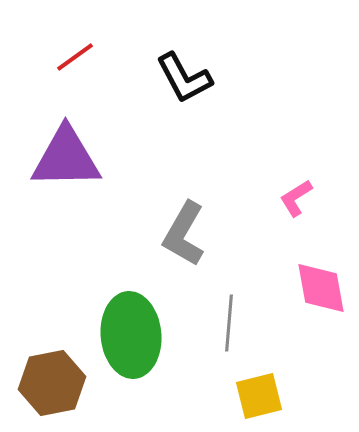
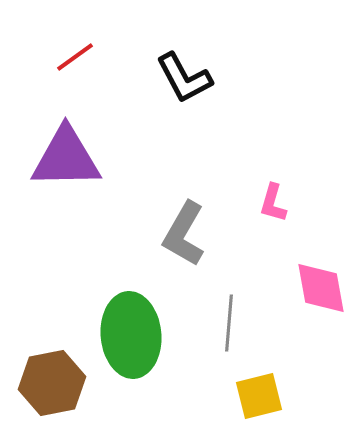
pink L-shape: moved 23 px left, 5 px down; rotated 42 degrees counterclockwise
